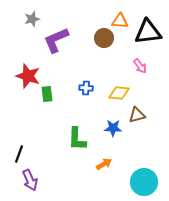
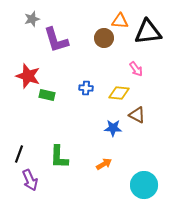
purple L-shape: rotated 84 degrees counterclockwise
pink arrow: moved 4 px left, 3 px down
green rectangle: moved 1 px down; rotated 70 degrees counterclockwise
brown triangle: rotated 42 degrees clockwise
green L-shape: moved 18 px left, 18 px down
cyan circle: moved 3 px down
